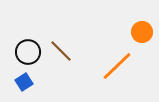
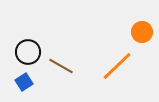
brown line: moved 15 px down; rotated 15 degrees counterclockwise
